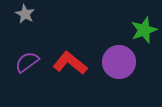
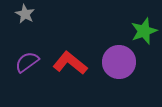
green star: moved 1 px down
